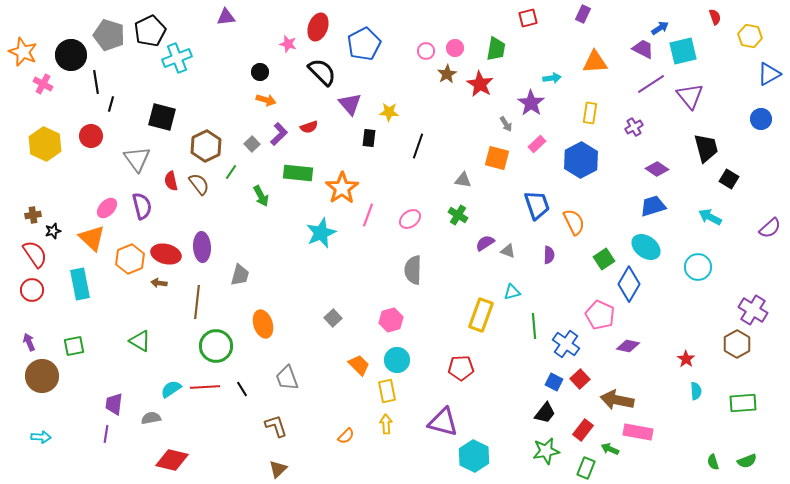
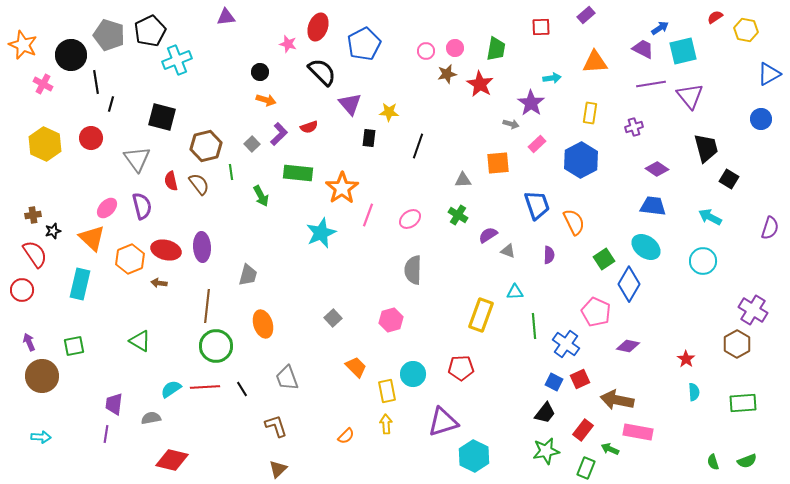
purple rectangle at (583, 14): moved 3 px right, 1 px down; rotated 24 degrees clockwise
red semicircle at (715, 17): rotated 105 degrees counterclockwise
red square at (528, 18): moved 13 px right, 9 px down; rotated 12 degrees clockwise
yellow hexagon at (750, 36): moved 4 px left, 6 px up
orange star at (23, 52): moved 7 px up
cyan cross at (177, 58): moved 2 px down
brown star at (447, 74): rotated 18 degrees clockwise
purple line at (651, 84): rotated 24 degrees clockwise
gray arrow at (506, 124): moved 5 px right; rotated 42 degrees counterclockwise
purple cross at (634, 127): rotated 12 degrees clockwise
red circle at (91, 136): moved 2 px down
brown hexagon at (206, 146): rotated 12 degrees clockwise
orange square at (497, 158): moved 1 px right, 5 px down; rotated 20 degrees counterclockwise
green line at (231, 172): rotated 42 degrees counterclockwise
gray triangle at (463, 180): rotated 12 degrees counterclockwise
blue trapezoid at (653, 206): rotated 24 degrees clockwise
purple semicircle at (770, 228): rotated 30 degrees counterclockwise
purple semicircle at (485, 243): moved 3 px right, 8 px up
red ellipse at (166, 254): moved 4 px up
cyan circle at (698, 267): moved 5 px right, 6 px up
gray trapezoid at (240, 275): moved 8 px right
cyan rectangle at (80, 284): rotated 24 degrees clockwise
red circle at (32, 290): moved 10 px left
cyan triangle at (512, 292): moved 3 px right; rotated 12 degrees clockwise
brown line at (197, 302): moved 10 px right, 4 px down
pink pentagon at (600, 315): moved 4 px left, 3 px up
cyan circle at (397, 360): moved 16 px right, 14 px down
orange trapezoid at (359, 365): moved 3 px left, 2 px down
red square at (580, 379): rotated 18 degrees clockwise
cyan semicircle at (696, 391): moved 2 px left, 1 px down
purple triangle at (443, 422): rotated 32 degrees counterclockwise
